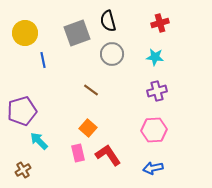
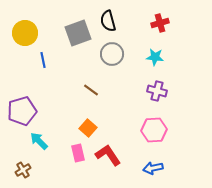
gray square: moved 1 px right
purple cross: rotated 30 degrees clockwise
